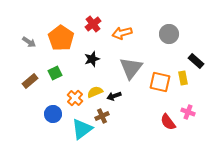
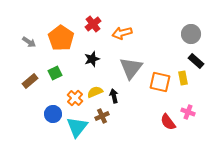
gray circle: moved 22 px right
black arrow: rotated 96 degrees clockwise
cyan triangle: moved 5 px left, 2 px up; rotated 15 degrees counterclockwise
